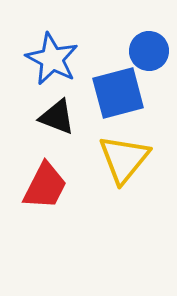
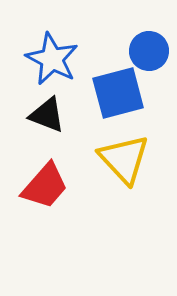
black triangle: moved 10 px left, 2 px up
yellow triangle: rotated 22 degrees counterclockwise
red trapezoid: rotated 14 degrees clockwise
